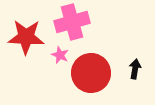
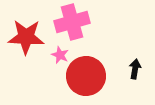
red circle: moved 5 px left, 3 px down
